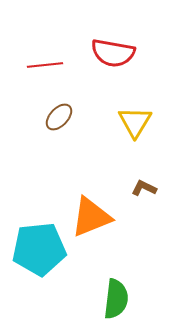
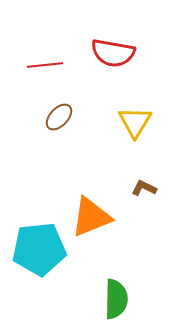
green semicircle: rotated 6 degrees counterclockwise
